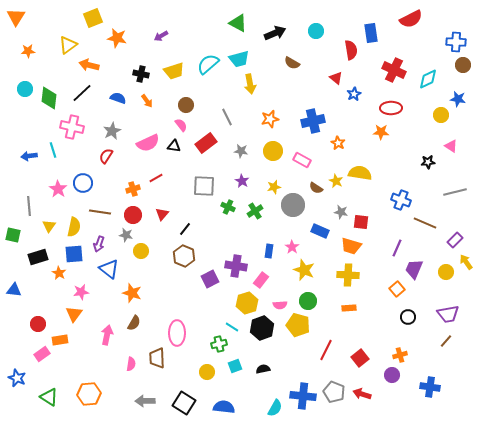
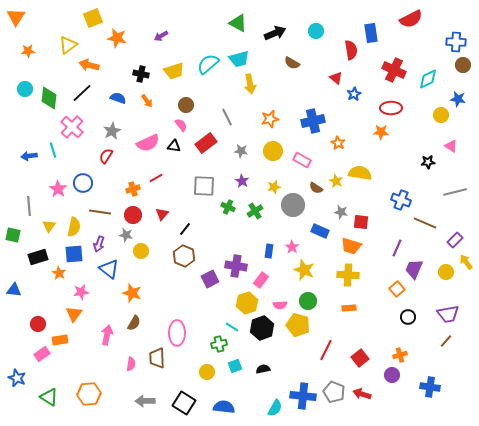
pink cross at (72, 127): rotated 30 degrees clockwise
